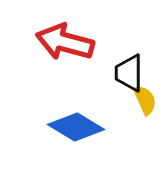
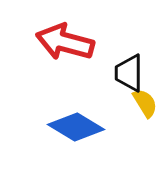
yellow semicircle: moved 3 px down; rotated 8 degrees counterclockwise
